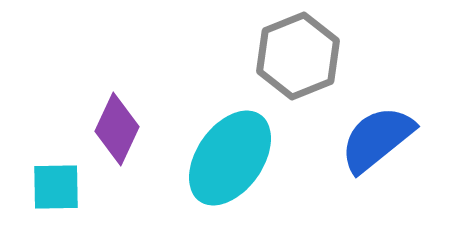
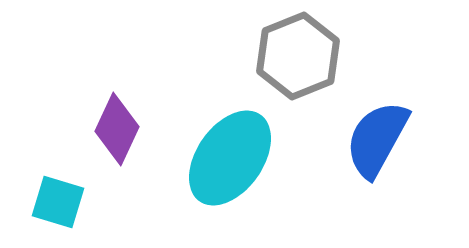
blue semicircle: rotated 22 degrees counterclockwise
cyan square: moved 2 px right, 15 px down; rotated 18 degrees clockwise
